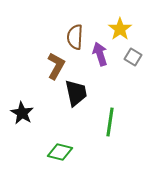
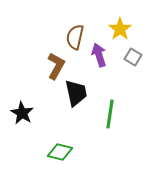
brown semicircle: rotated 10 degrees clockwise
purple arrow: moved 1 px left, 1 px down
green line: moved 8 px up
